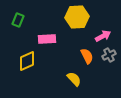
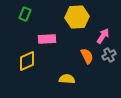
green rectangle: moved 7 px right, 6 px up
pink arrow: rotated 28 degrees counterclockwise
yellow semicircle: moved 7 px left; rotated 42 degrees counterclockwise
